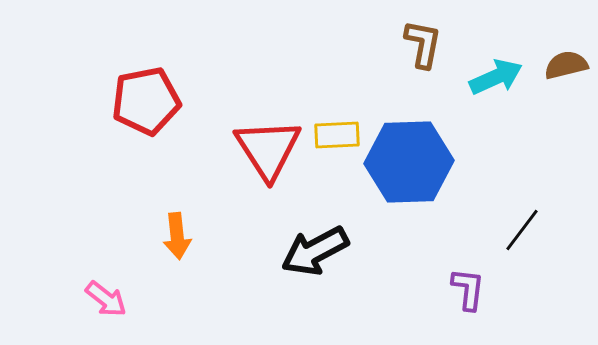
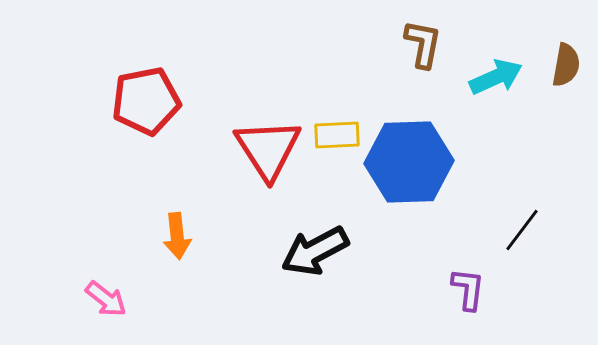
brown semicircle: rotated 114 degrees clockwise
